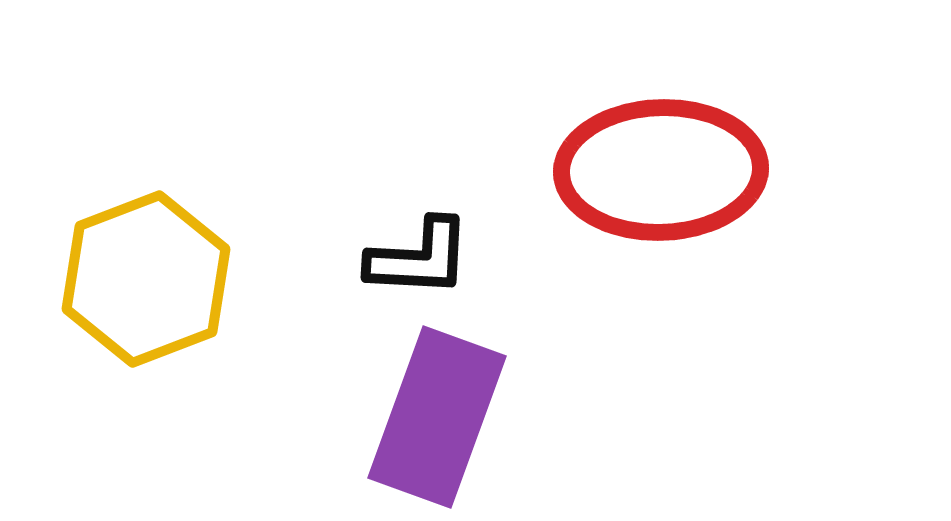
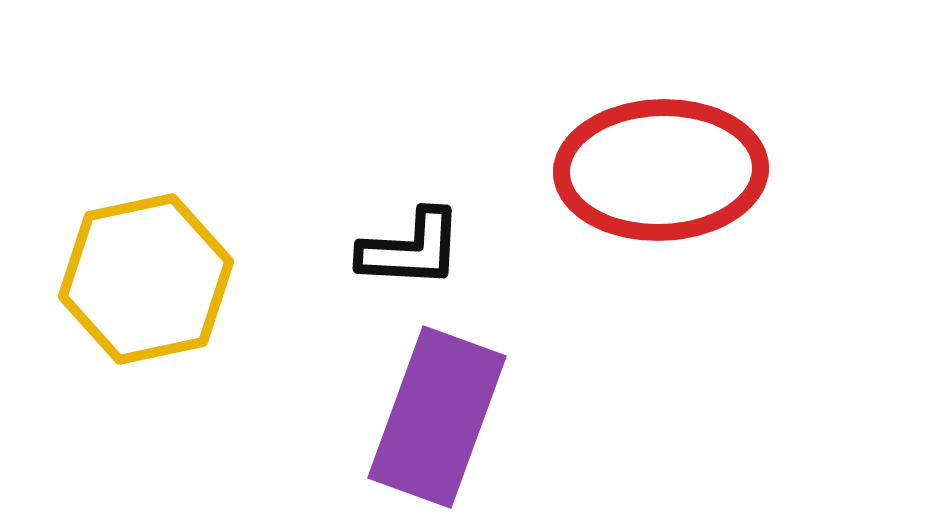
black L-shape: moved 8 px left, 9 px up
yellow hexagon: rotated 9 degrees clockwise
